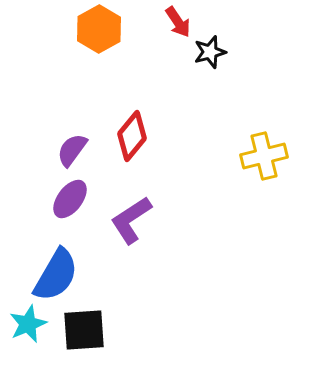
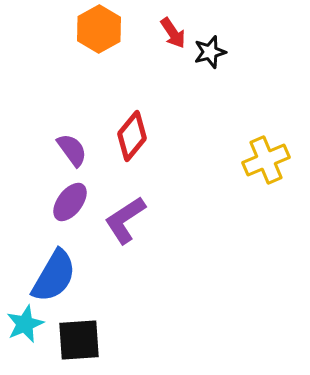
red arrow: moved 5 px left, 11 px down
purple semicircle: rotated 108 degrees clockwise
yellow cross: moved 2 px right, 4 px down; rotated 9 degrees counterclockwise
purple ellipse: moved 3 px down
purple L-shape: moved 6 px left
blue semicircle: moved 2 px left, 1 px down
cyan star: moved 3 px left
black square: moved 5 px left, 10 px down
